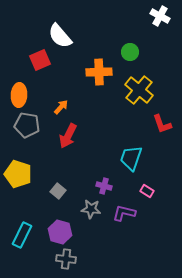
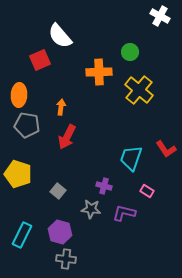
orange arrow: rotated 35 degrees counterclockwise
red L-shape: moved 4 px right, 25 px down; rotated 15 degrees counterclockwise
red arrow: moved 1 px left, 1 px down
